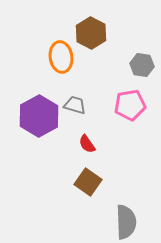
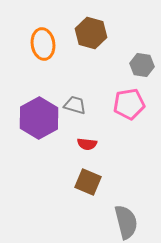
brown hexagon: rotated 12 degrees counterclockwise
orange ellipse: moved 18 px left, 13 px up
pink pentagon: moved 1 px left, 1 px up
purple hexagon: moved 2 px down
red semicircle: rotated 48 degrees counterclockwise
brown square: rotated 12 degrees counterclockwise
gray semicircle: rotated 12 degrees counterclockwise
